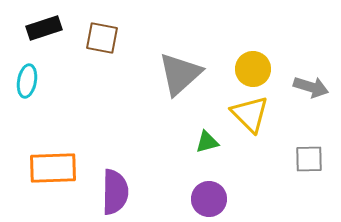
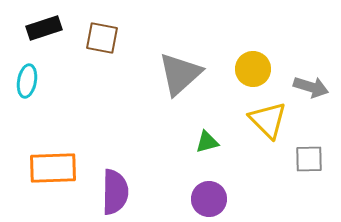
yellow triangle: moved 18 px right, 6 px down
